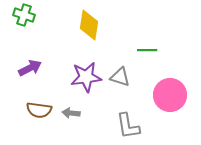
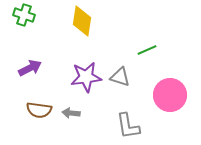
yellow diamond: moved 7 px left, 4 px up
green line: rotated 24 degrees counterclockwise
